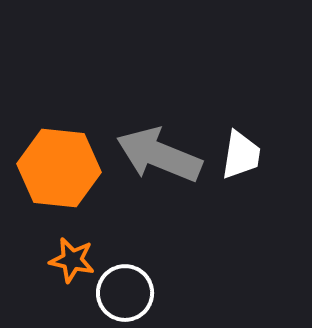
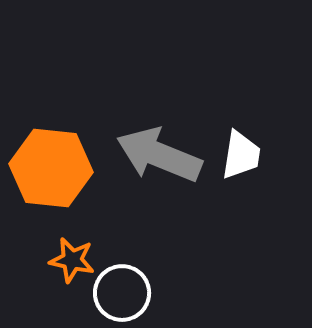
orange hexagon: moved 8 px left
white circle: moved 3 px left
